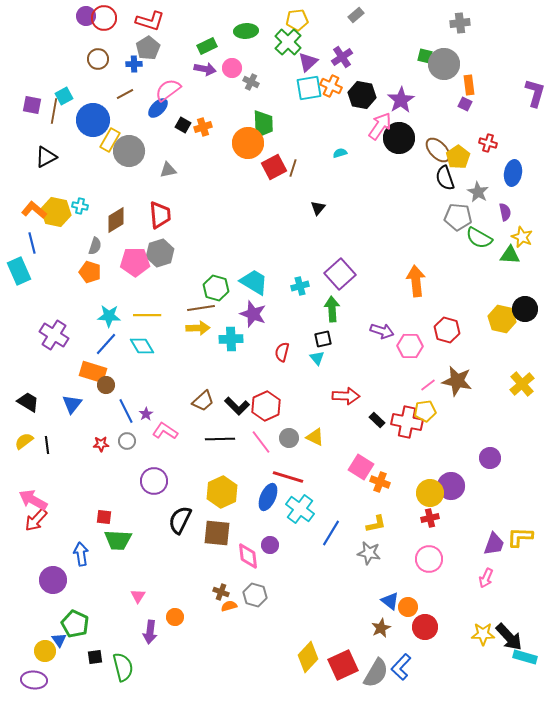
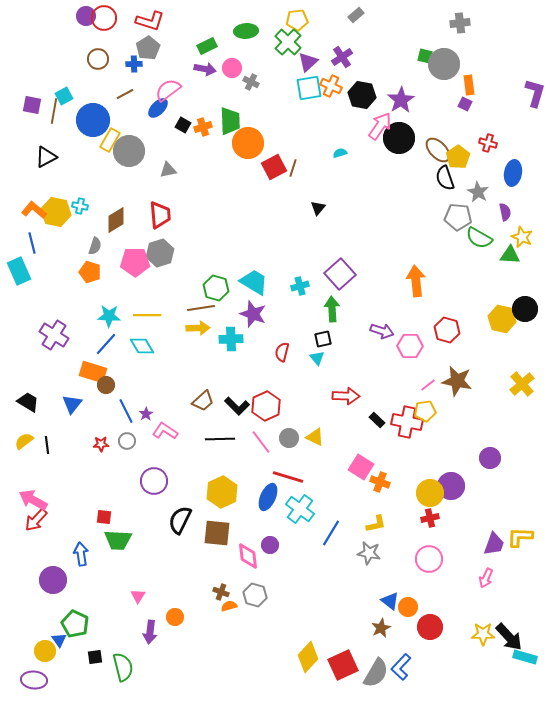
green trapezoid at (263, 124): moved 33 px left, 3 px up
red circle at (425, 627): moved 5 px right
